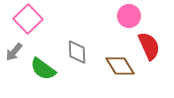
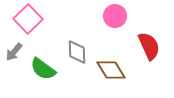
pink circle: moved 14 px left
brown diamond: moved 9 px left, 4 px down
